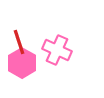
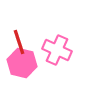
pink hexagon: rotated 16 degrees counterclockwise
